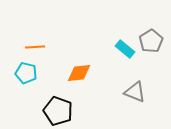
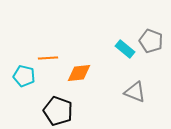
gray pentagon: rotated 20 degrees counterclockwise
orange line: moved 13 px right, 11 px down
cyan pentagon: moved 2 px left, 3 px down
